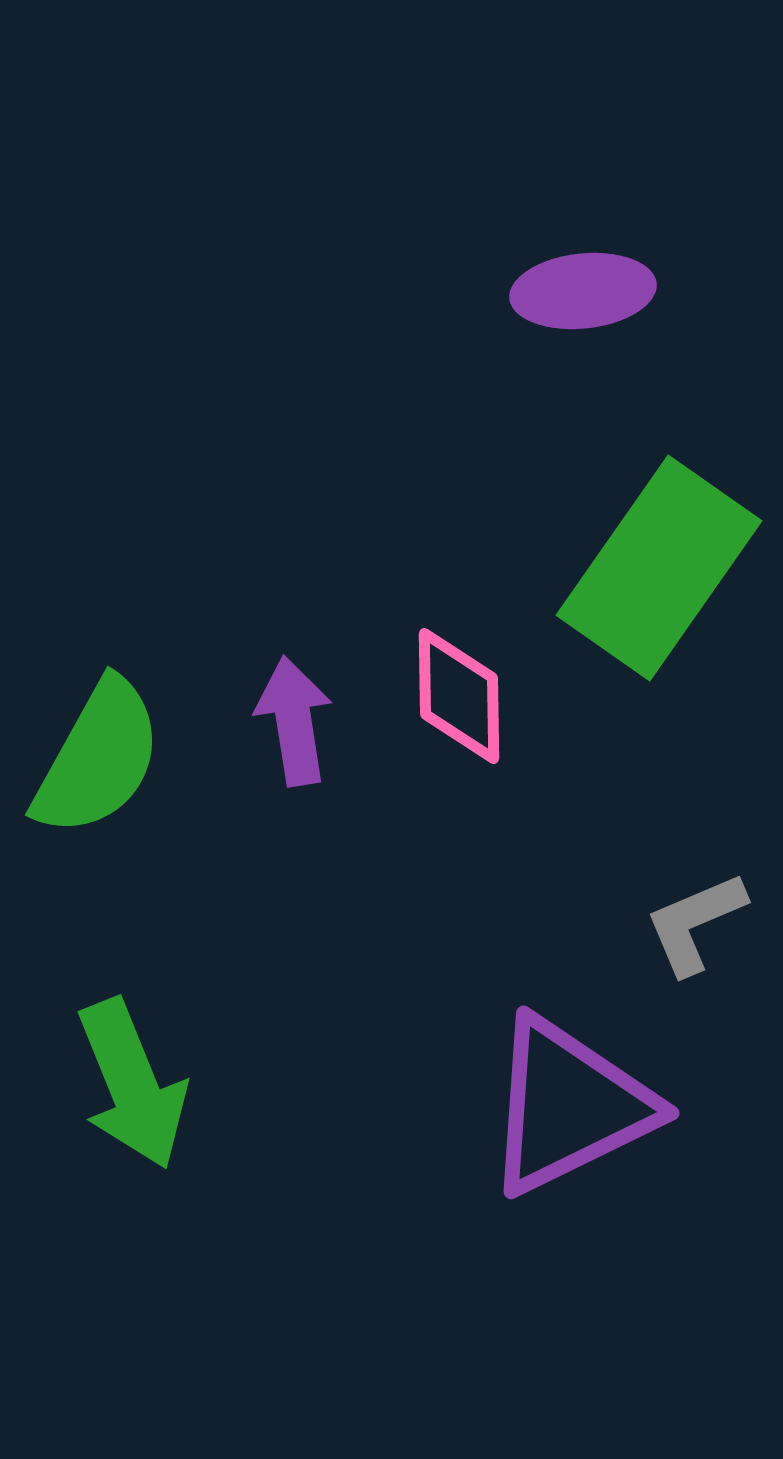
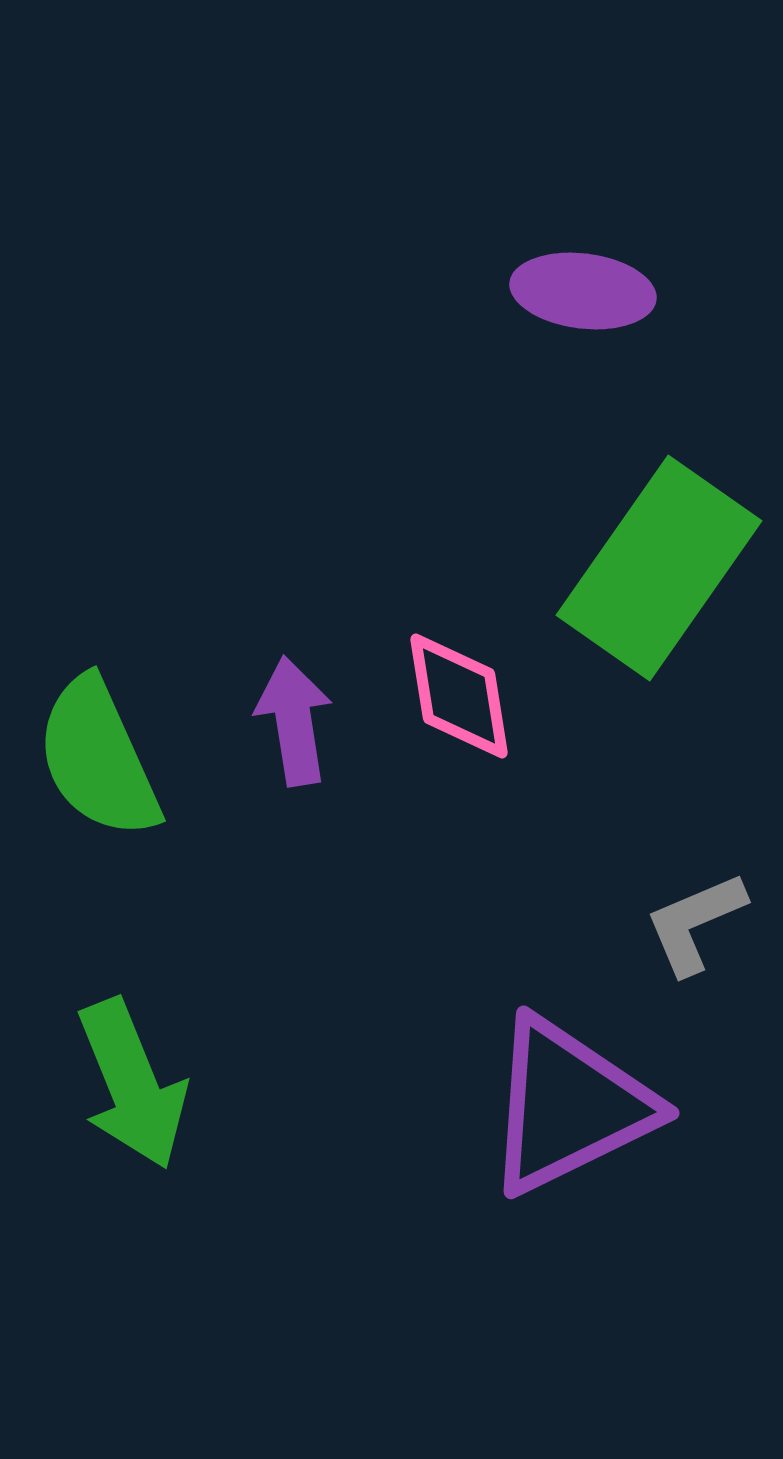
purple ellipse: rotated 13 degrees clockwise
pink diamond: rotated 8 degrees counterclockwise
green semicircle: rotated 127 degrees clockwise
